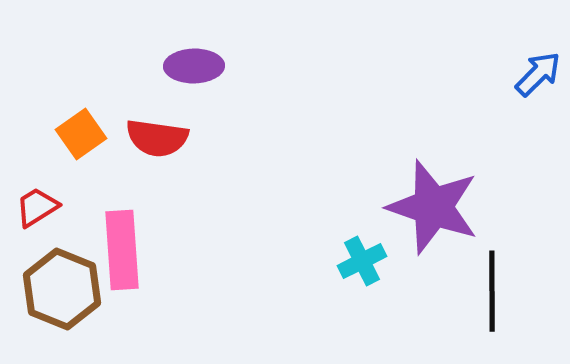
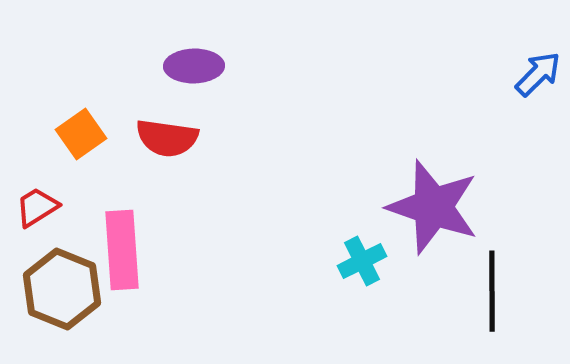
red semicircle: moved 10 px right
